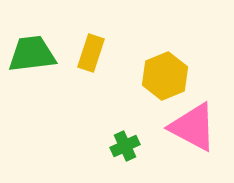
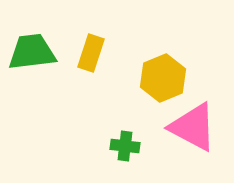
green trapezoid: moved 2 px up
yellow hexagon: moved 2 px left, 2 px down
green cross: rotated 32 degrees clockwise
